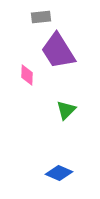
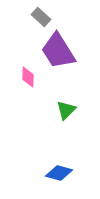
gray rectangle: rotated 48 degrees clockwise
pink diamond: moved 1 px right, 2 px down
blue diamond: rotated 8 degrees counterclockwise
